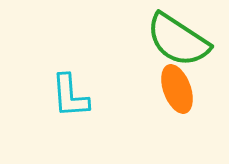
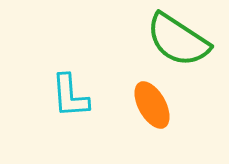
orange ellipse: moved 25 px left, 16 px down; rotated 9 degrees counterclockwise
